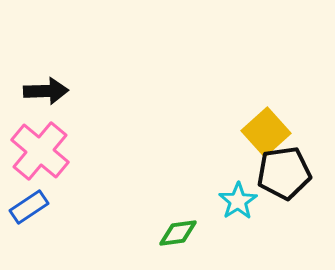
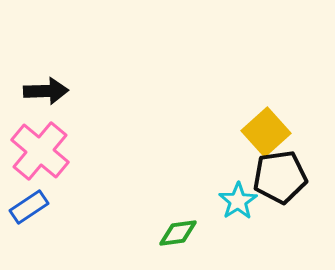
black pentagon: moved 4 px left, 4 px down
